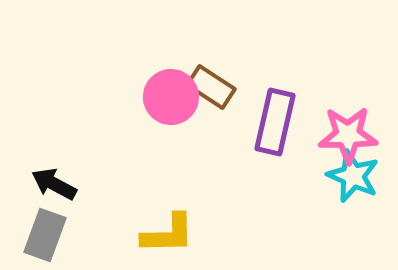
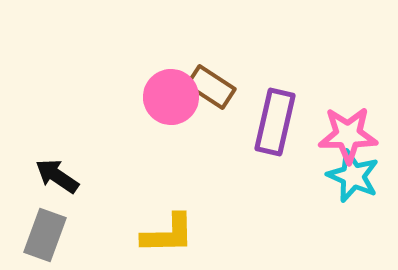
black arrow: moved 3 px right, 8 px up; rotated 6 degrees clockwise
